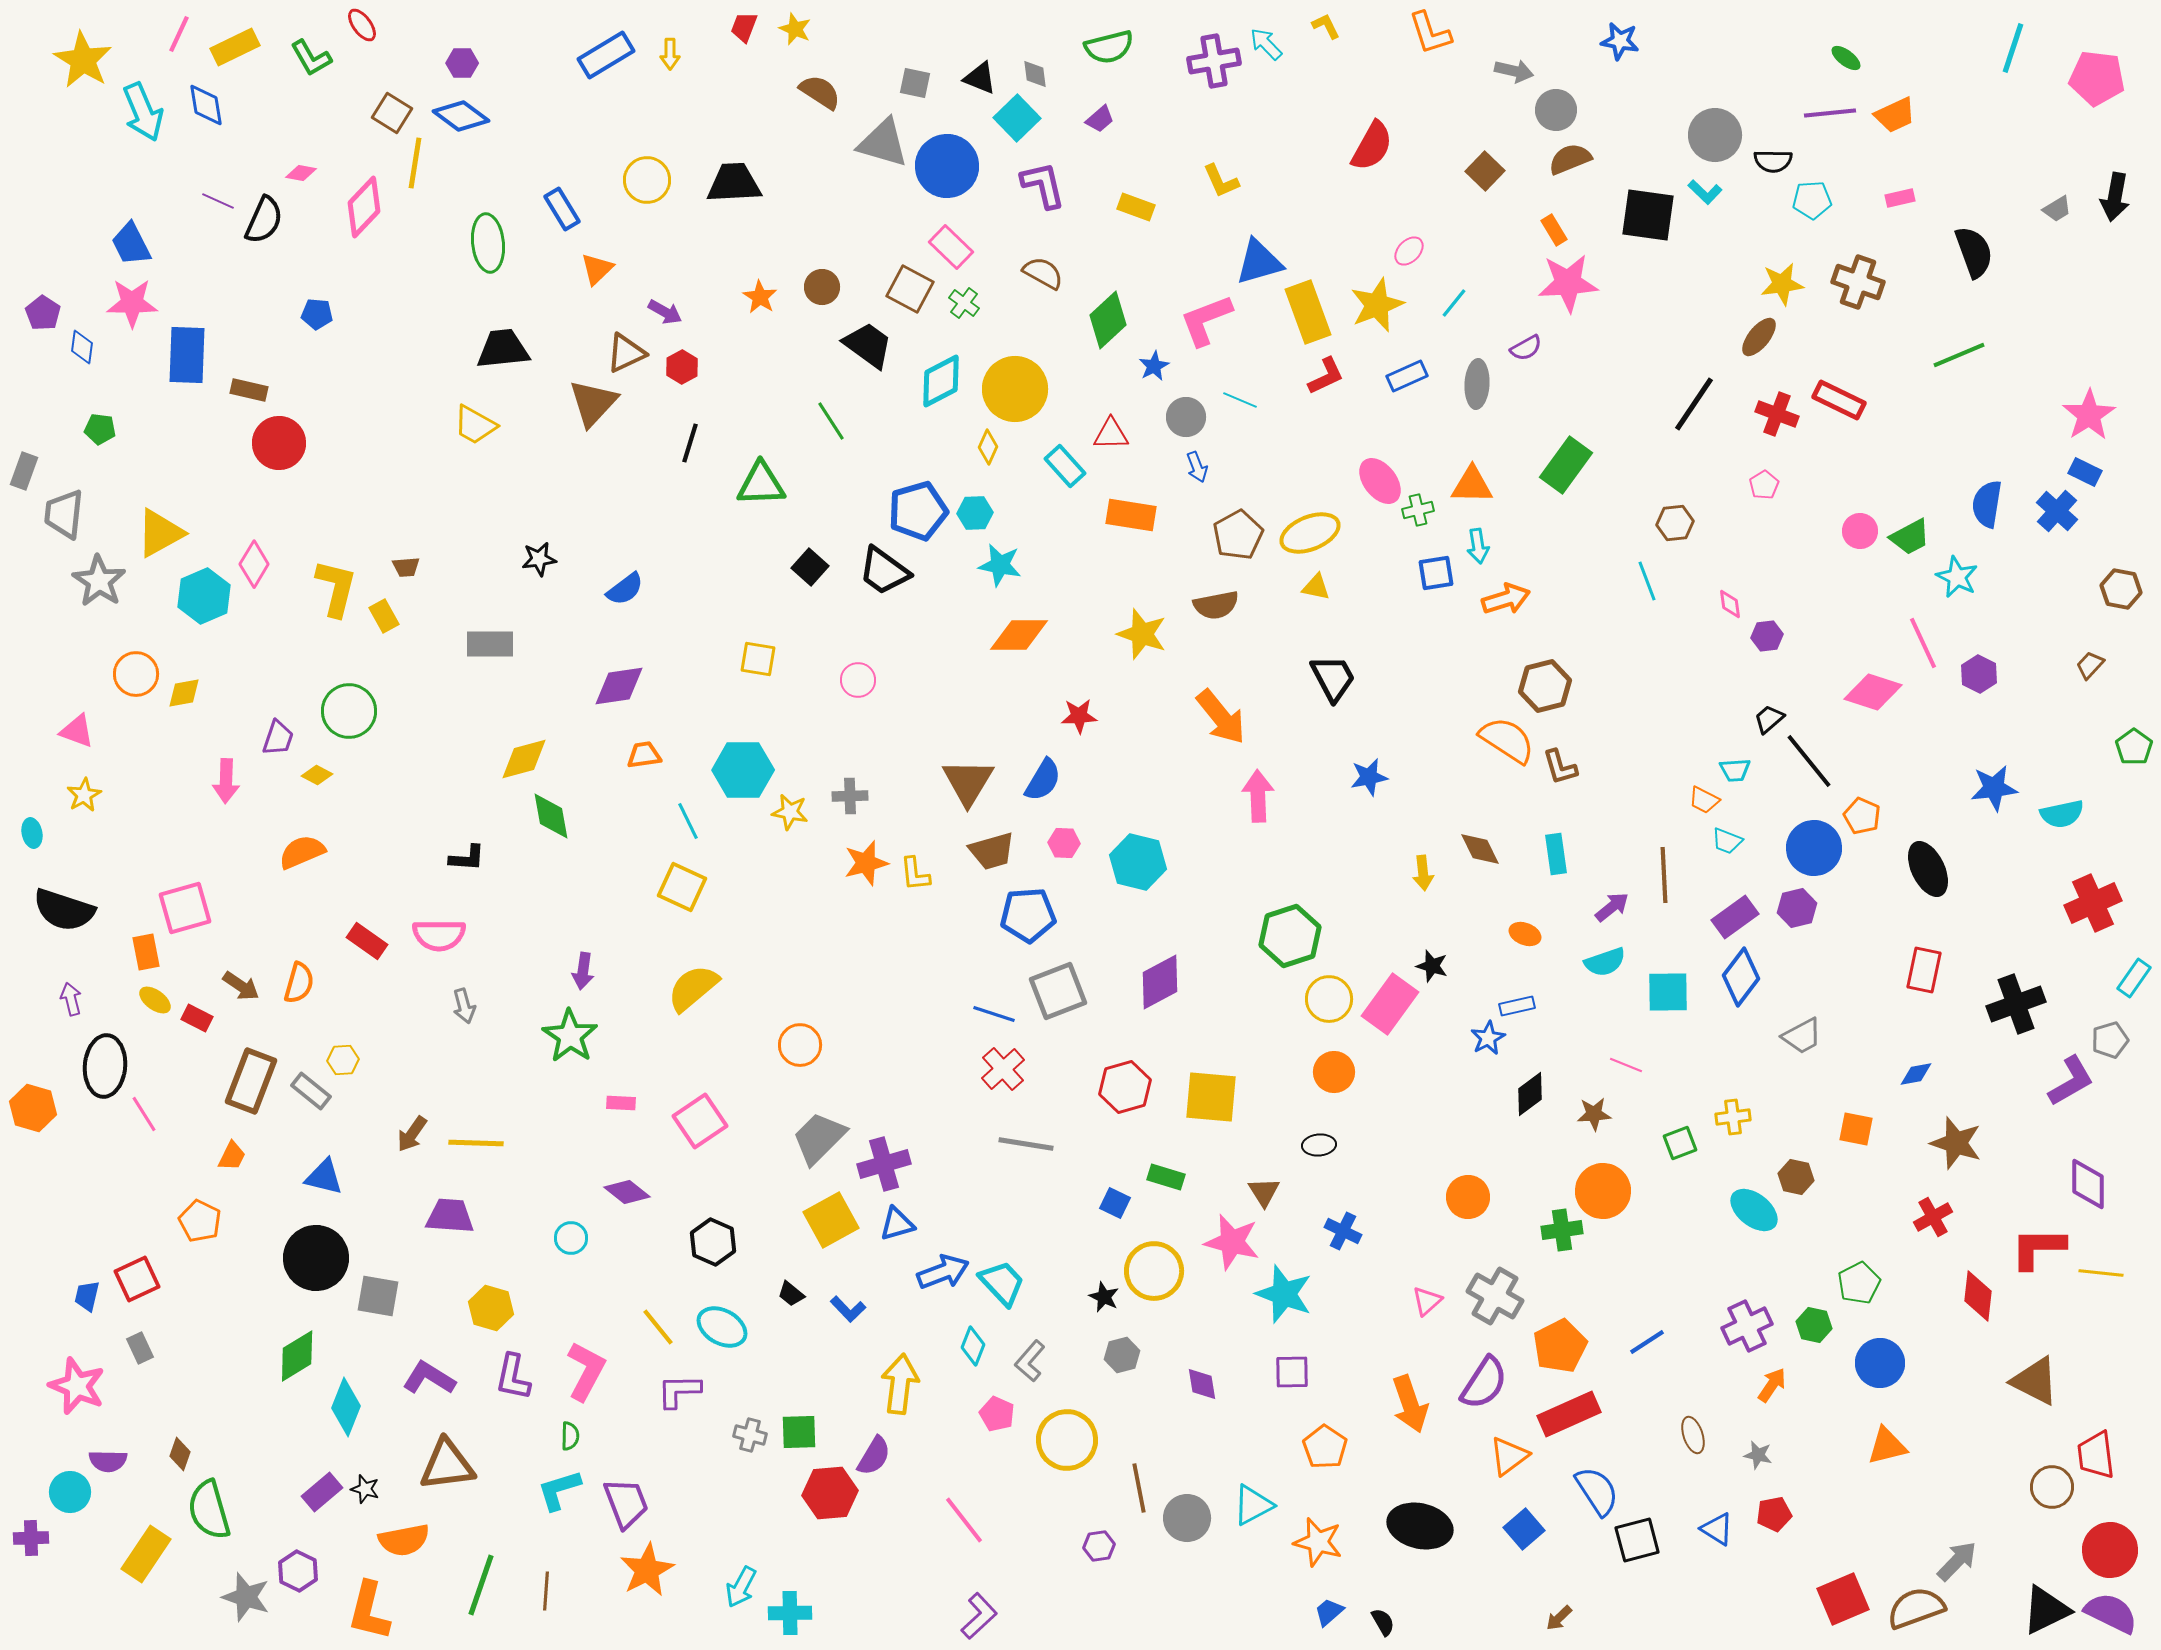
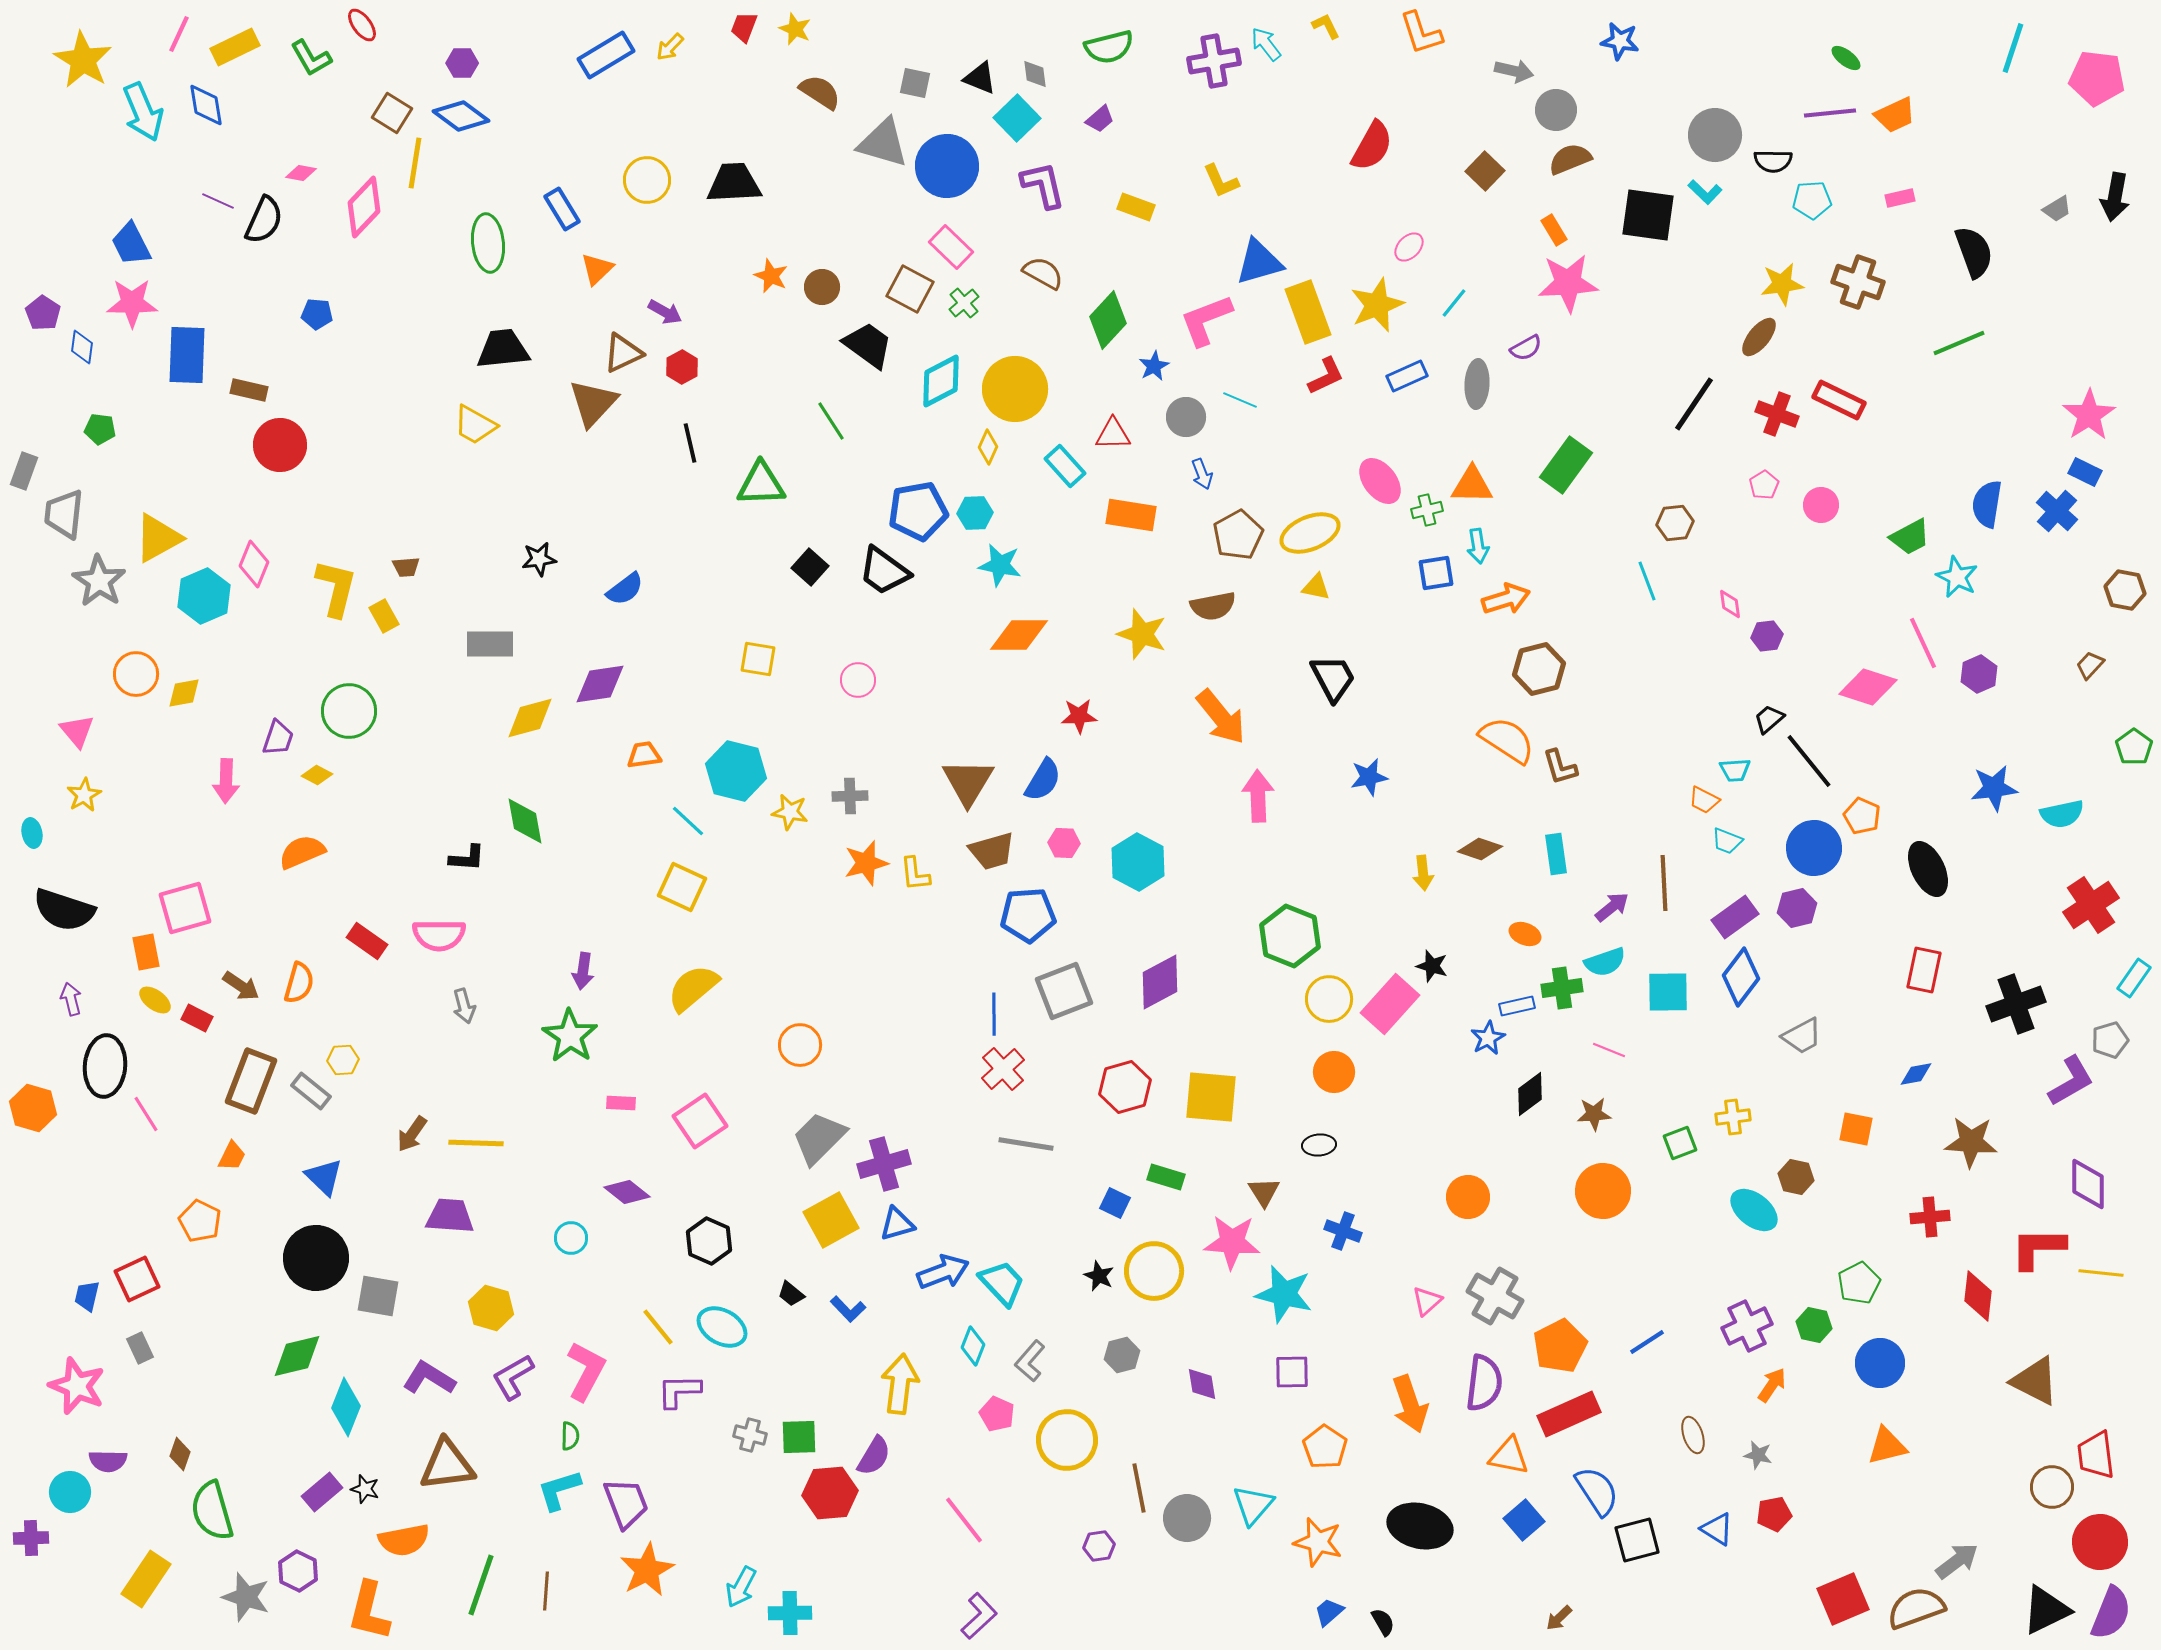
orange L-shape at (1430, 33): moved 9 px left
cyan arrow at (1266, 44): rotated 6 degrees clockwise
yellow arrow at (670, 54): moved 7 px up; rotated 44 degrees clockwise
pink ellipse at (1409, 251): moved 4 px up
orange star at (760, 297): moved 11 px right, 21 px up; rotated 8 degrees counterclockwise
green cross at (964, 303): rotated 12 degrees clockwise
green diamond at (1108, 320): rotated 4 degrees counterclockwise
brown triangle at (626, 353): moved 3 px left
green line at (1959, 355): moved 12 px up
red triangle at (1111, 434): moved 2 px right
red circle at (279, 443): moved 1 px right, 2 px down
black line at (690, 443): rotated 30 degrees counterclockwise
blue arrow at (1197, 467): moved 5 px right, 7 px down
green cross at (1418, 510): moved 9 px right
blue pentagon at (918, 511): rotated 6 degrees clockwise
pink circle at (1860, 531): moved 39 px left, 26 px up
yellow triangle at (160, 533): moved 2 px left, 5 px down
pink diamond at (254, 564): rotated 9 degrees counterclockwise
brown hexagon at (2121, 589): moved 4 px right, 1 px down
brown semicircle at (1216, 605): moved 3 px left, 1 px down
purple hexagon at (1979, 674): rotated 9 degrees clockwise
purple diamond at (619, 686): moved 19 px left, 2 px up
brown hexagon at (1545, 686): moved 6 px left, 17 px up
pink diamond at (1873, 692): moved 5 px left, 5 px up
pink triangle at (77, 731): rotated 30 degrees clockwise
yellow diamond at (524, 759): moved 6 px right, 41 px up
cyan hexagon at (743, 770): moved 7 px left, 1 px down; rotated 14 degrees clockwise
green diamond at (551, 816): moved 26 px left, 5 px down
cyan line at (688, 821): rotated 21 degrees counterclockwise
brown diamond at (1480, 849): rotated 45 degrees counterclockwise
cyan hexagon at (1138, 862): rotated 14 degrees clockwise
brown line at (1664, 875): moved 8 px down
red cross at (2093, 903): moved 2 px left, 2 px down; rotated 10 degrees counterclockwise
green hexagon at (1290, 936): rotated 20 degrees counterclockwise
gray square at (1058, 991): moved 6 px right
pink rectangle at (1390, 1004): rotated 6 degrees clockwise
blue line at (994, 1014): rotated 72 degrees clockwise
pink line at (1626, 1065): moved 17 px left, 15 px up
pink line at (144, 1114): moved 2 px right
brown star at (1956, 1143): moved 15 px right, 1 px up; rotated 14 degrees counterclockwise
blue triangle at (324, 1177): rotated 30 degrees clockwise
red cross at (1933, 1217): moved 3 px left; rotated 24 degrees clockwise
green cross at (1562, 1230): moved 242 px up
blue cross at (1343, 1231): rotated 6 degrees counterclockwise
black hexagon at (713, 1242): moved 4 px left, 1 px up
pink star at (1232, 1242): rotated 10 degrees counterclockwise
cyan star at (1284, 1294): rotated 6 degrees counterclockwise
black star at (1104, 1297): moved 5 px left, 21 px up
green diamond at (297, 1356): rotated 18 degrees clockwise
purple L-shape at (513, 1377): rotated 48 degrees clockwise
purple semicircle at (1484, 1383): rotated 26 degrees counterclockwise
green square at (799, 1432): moved 5 px down
orange triangle at (1509, 1456): rotated 48 degrees clockwise
cyan triangle at (1253, 1505): rotated 21 degrees counterclockwise
green semicircle at (209, 1510): moved 3 px right, 1 px down
blue square at (1524, 1529): moved 9 px up
red circle at (2110, 1550): moved 10 px left, 8 px up
yellow rectangle at (146, 1554): moved 25 px down
gray arrow at (1957, 1561): rotated 9 degrees clockwise
purple semicircle at (2111, 1613): rotated 86 degrees clockwise
